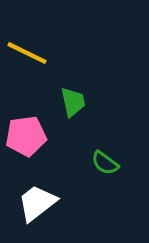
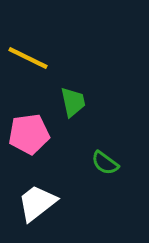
yellow line: moved 1 px right, 5 px down
pink pentagon: moved 3 px right, 2 px up
